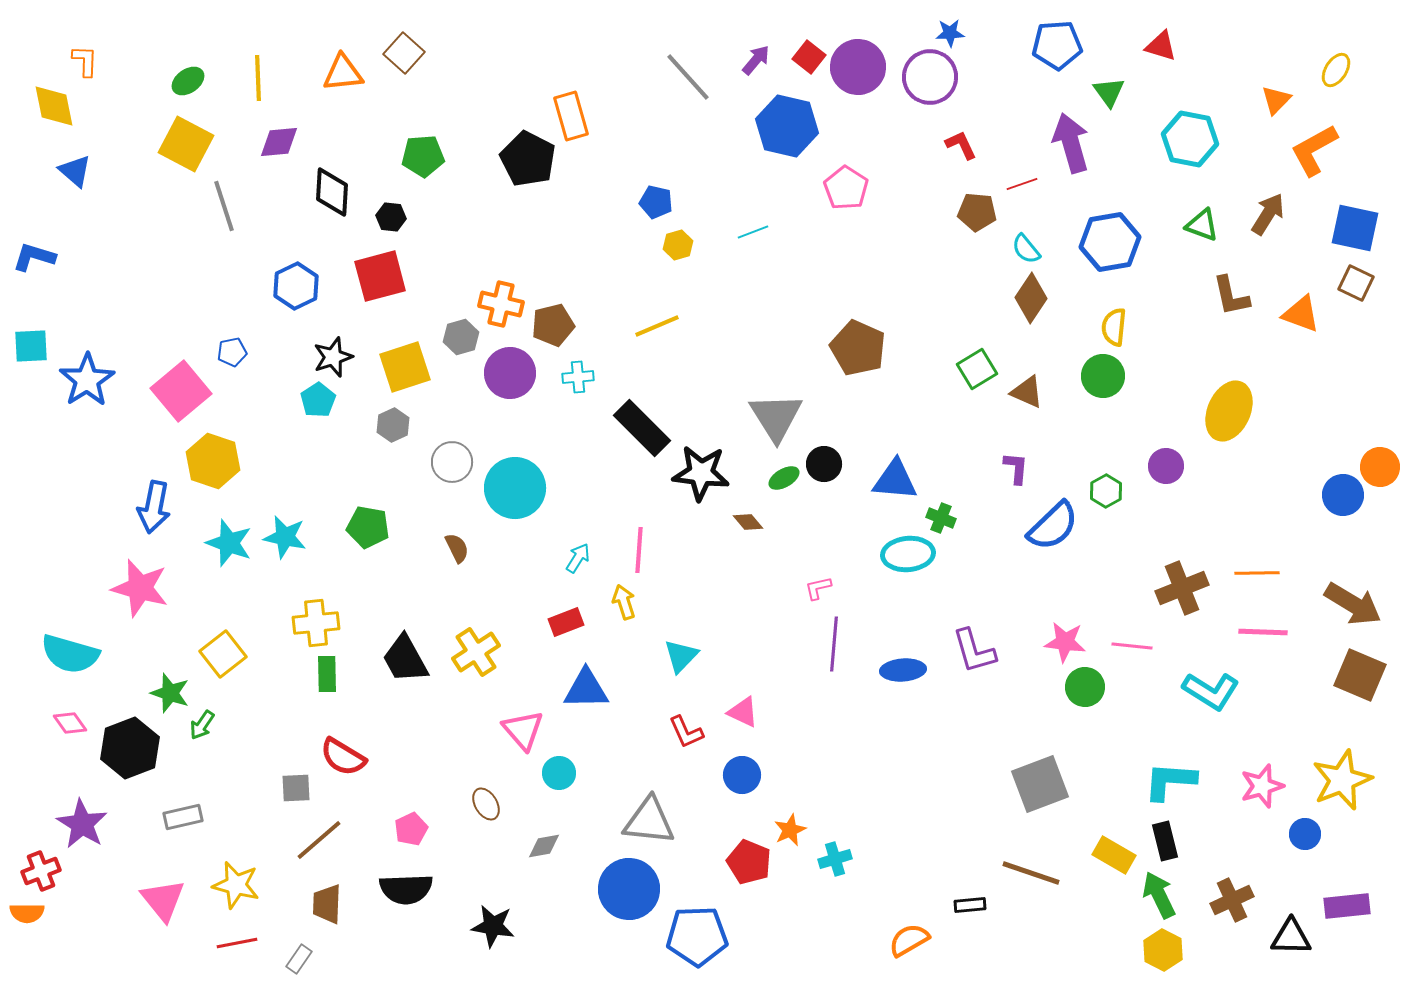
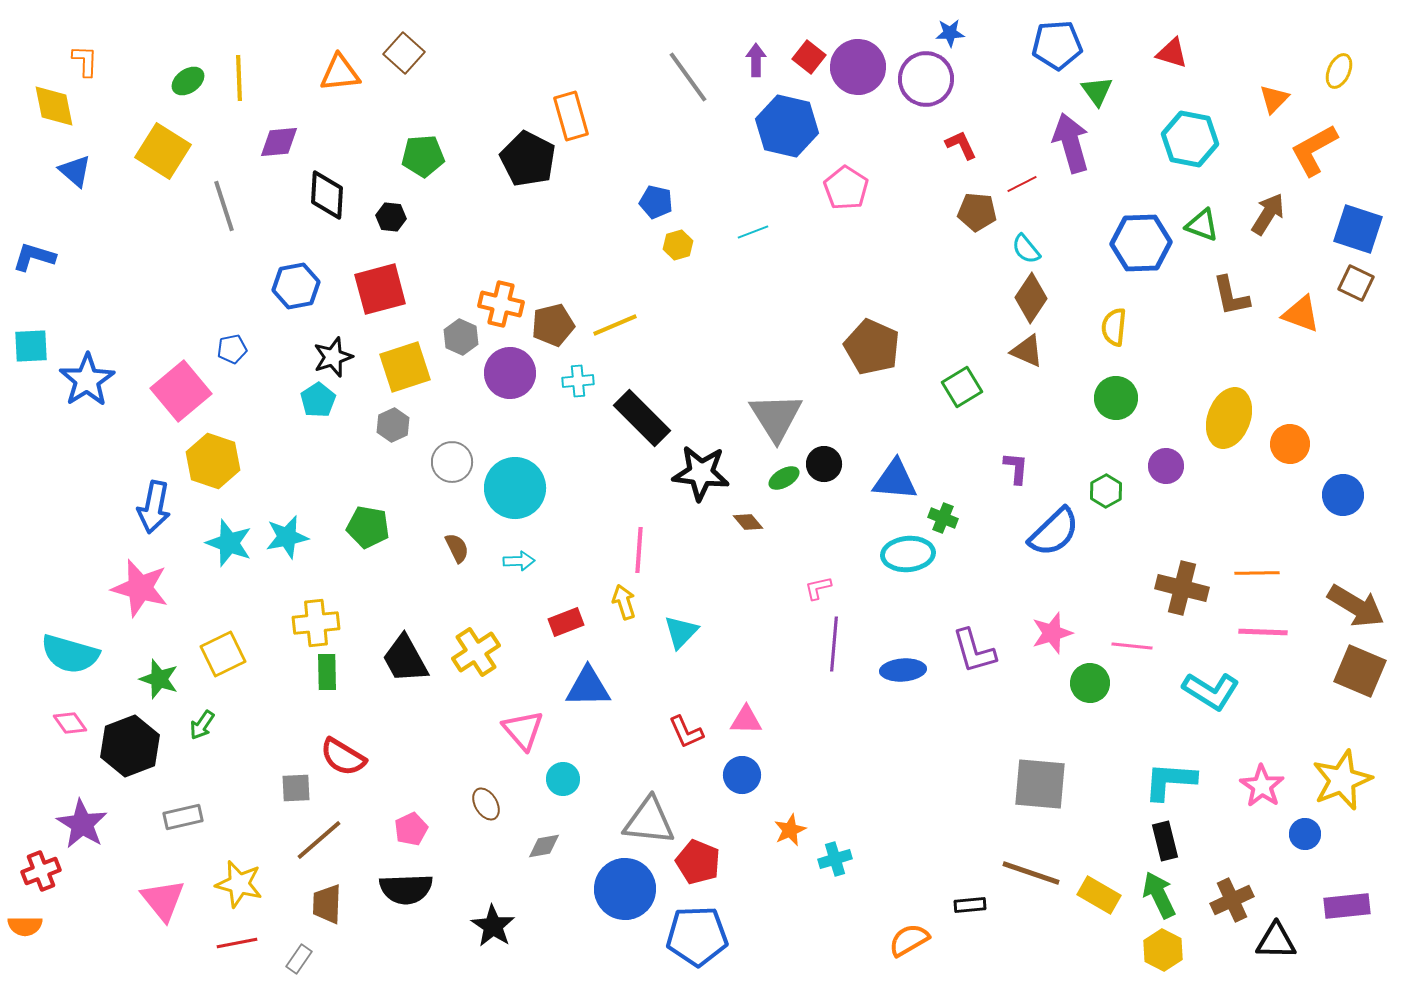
red triangle at (1161, 46): moved 11 px right, 7 px down
purple arrow at (756, 60): rotated 40 degrees counterclockwise
yellow ellipse at (1336, 70): moved 3 px right, 1 px down; rotated 8 degrees counterclockwise
orange triangle at (343, 73): moved 3 px left
gray line at (688, 77): rotated 6 degrees clockwise
purple circle at (930, 77): moved 4 px left, 2 px down
yellow line at (258, 78): moved 19 px left
green triangle at (1109, 92): moved 12 px left, 1 px up
orange triangle at (1276, 100): moved 2 px left, 1 px up
yellow square at (186, 144): moved 23 px left, 7 px down; rotated 4 degrees clockwise
red line at (1022, 184): rotated 8 degrees counterclockwise
black diamond at (332, 192): moved 5 px left, 3 px down
blue square at (1355, 228): moved 3 px right, 1 px down; rotated 6 degrees clockwise
blue hexagon at (1110, 242): moved 31 px right, 1 px down; rotated 8 degrees clockwise
red square at (380, 276): moved 13 px down
blue hexagon at (296, 286): rotated 15 degrees clockwise
yellow line at (657, 326): moved 42 px left, 1 px up
gray hexagon at (461, 337): rotated 20 degrees counterclockwise
brown pentagon at (858, 348): moved 14 px right, 1 px up
blue pentagon at (232, 352): moved 3 px up
green square at (977, 369): moved 15 px left, 18 px down
green circle at (1103, 376): moved 13 px right, 22 px down
cyan cross at (578, 377): moved 4 px down
brown triangle at (1027, 392): moved 41 px up
yellow ellipse at (1229, 411): moved 7 px down; rotated 4 degrees counterclockwise
black rectangle at (642, 428): moved 10 px up
orange circle at (1380, 467): moved 90 px left, 23 px up
green cross at (941, 518): moved 2 px right
blue semicircle at (1053, 526): moved 1 px right, 6 px down
cyan star at (285, 537): moved 2 px right; rotated 24 degrees counterclockwise
cyan arrow at (578, 558): moved 59 px left, 3 px down; rotated 56 degrees clockwise
brown cross at (1182, 588): rotated 36 degrees clockwise
brown arrow at (1353, 604): moved 3 px right, 2 px down
pink star at (1065, 642): moved 13 px left, 9 px up; rotated 24 degrees counterclockwise
yellow square at (223, 654): rotated 12 degrees clockwise
cyan triangle at (681, 656): moved 24 px up
green rectangle at (327, 674): moved 2 px up
brown square at (1360, 675): moved 4 px up
green circle at (1085, 687): moved 5 px right, 4 px up
blue triangle at (586, 689): moved 2 px right, 2 px up
green star at (170, 693): moved 11 px left, 14 px up
pink triangle at (743, 712): moved 3 px right, 8 px down; rotated 24 degrees counterclockwise
black hexagon at (130, 748): moved 2 px up
cyan circle at (559, 773): moved 4 px right, 6 px down
gray square at (1040, 784): rotated 26 degrees clockwise
pink star at (1262, 786): rotated 21 degrees counterclockwise
yellow rectangle at (1114, 855): moved 15 px left, 40 px down
red pentagon at (749, 862): moved 51 px left
yellow star at (236, 885): moved 3 px right, 1 px up
blue circle at (629, 889): moved 4 px left
orange semicircle at (27, 913): moved 2 px left, 13 px down
black star at (493, 926): rotated 24 degrees clockwise
black triangle at (1291, 937): moved 15 px left, 4 px down
